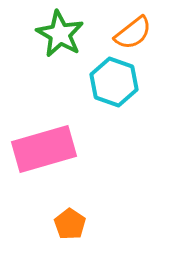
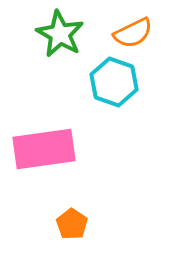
orange semicircle: rotated 12 degrees clockwise
pink rectangle: rotated 8 degrees clockwise
orange pentagon: moved 2 px right
